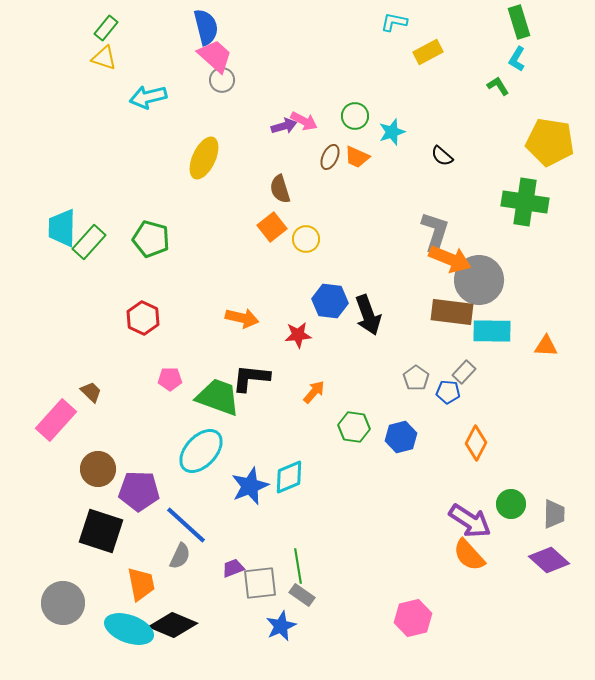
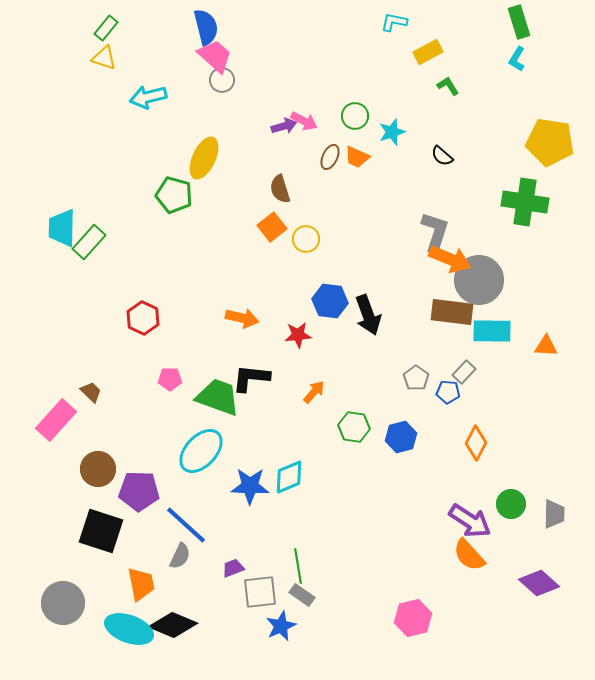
green L-shape at (498, 86): moved 50 px left
green pentagon at (151, 239): moved 23 px right, 44 px up
blue star at (250, 486): rotated 24 degrees clockwise
purple diamond at (549, 560): moved 10 px left, 23 px down
gray square at (260, 583): moved 9 px down
